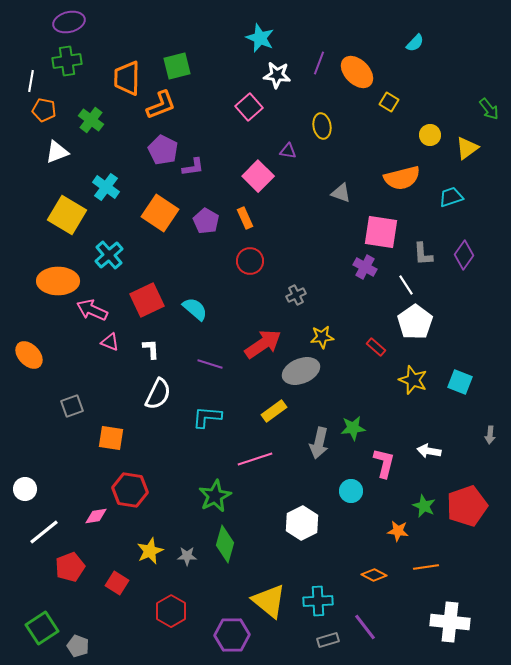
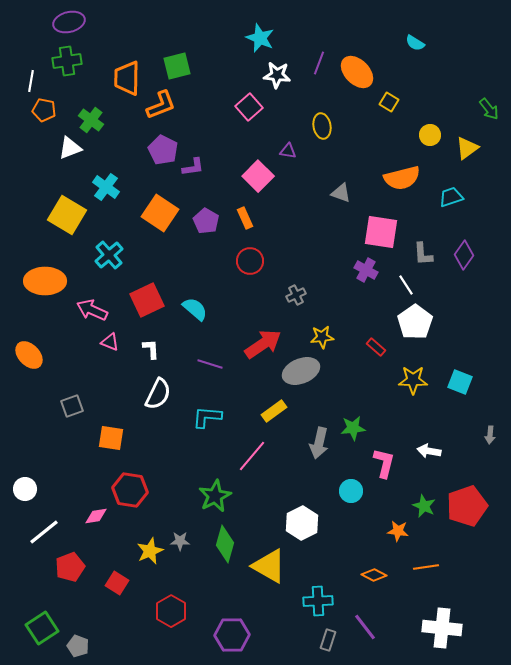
cyan semicircle at (415, 43): rotated 78 degrees clockwise
white triangle at (57, 152): moved 13 px right, 4 px up
purple cross at (365, 267): moved 1 px right, 3 px down
orange ellipse at (58, 281): moved 13 px left
yellow star at (413, 380): rotated 20 degrees counterclockwise
pink line at (255, 459): moved 3 px left, 3 px up; rotated 32 degrees counterclockwise
gray star at (187, 556): moved 7 px left, 15 px up
yellow triangle at (269, 601): moved 35 px up; rotated 9 degrees counterclockwise
white cross at (450, 622): moved 8 px left, 6 px down
gray rectangle at (328, 640): rotated 55 degrees counterclockwise
